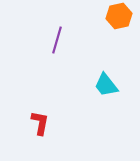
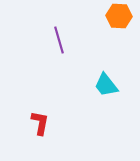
orange hexagon: rotated 15 degrees clockwise
purple line: moved 2 px right; rotated 32 degrees counterclockwise
